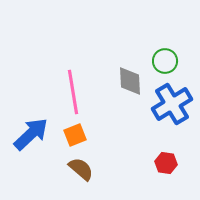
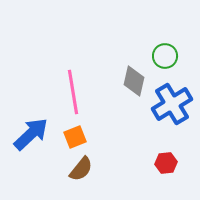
green circle: moved 5 px up
gray diamond: moved 4 px right; rotated 16 degrees clockwise
orange square: moved 2 px down
red hexagon: rotated 15 degrees counterclockwise
brown semicircle: rotated 88 degrees clockwise
